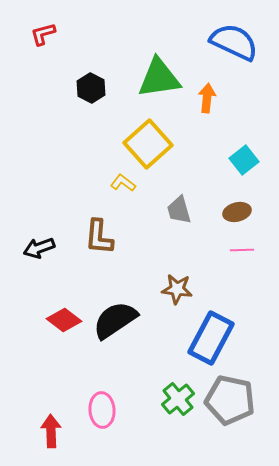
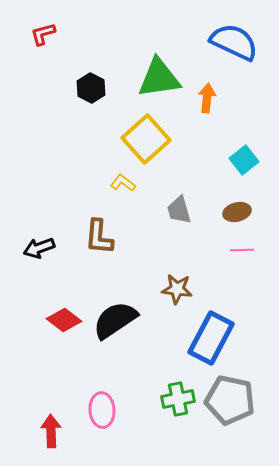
yellow square: moved 2 px left, 5 px up
green cross: rotated 28 degrees clockwise
